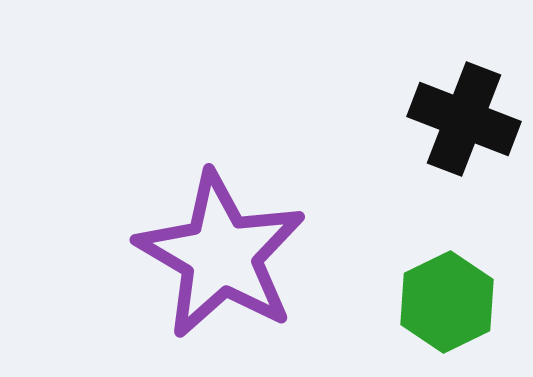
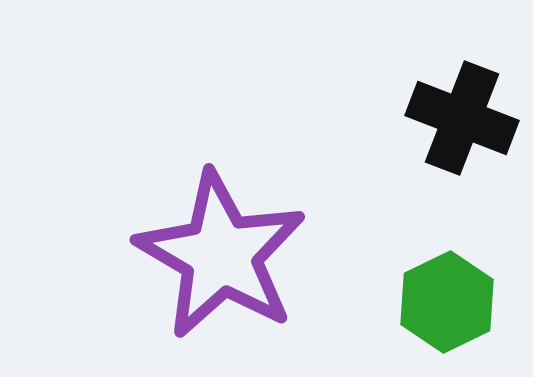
black cross: moved 2 px left, 1 px up
